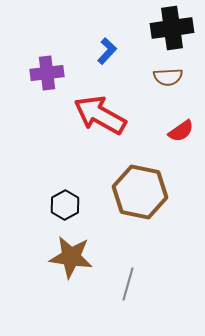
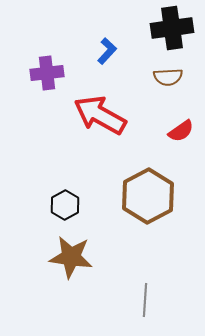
brown hexagon: moved 8 px right, 4 px down; rotated 20 degrees clockwise
gray line: moved 17 px right, 16 px down; rotated 12 degrees counterclockwise
